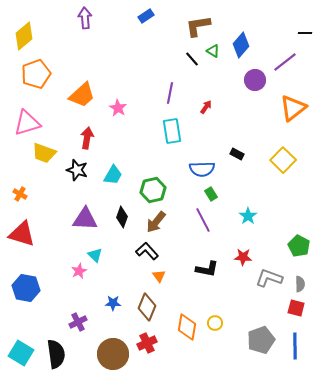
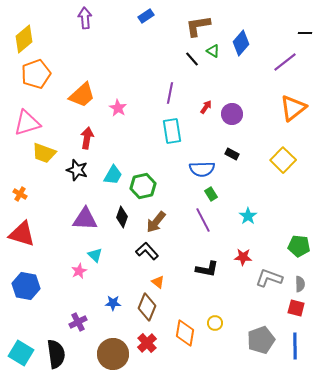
yellow diamond at (24, 36): moved 3 px down
blue diamond at (241, 45): moved 2 px up
purple circle at (255, 80): moved 23 px left, 34 px down
black rectangle at (237, 154): moved 5 px left
green hexagon at (153, 190): moved 10 px left, 4 px up
green pentagon at (299, 246): rotated 20 degrees counterclockwise
orange triangle at (159, 276): moved 1 px left, 6 px down; rotated 16 degrees counterclockwise
blue hexagon at (26, 288): moved 2 px up
orange diamond at (187, 327): moved 2 px left, 6 px down
red cross at (147, 343): rotated 18 degrees counterclockwise
